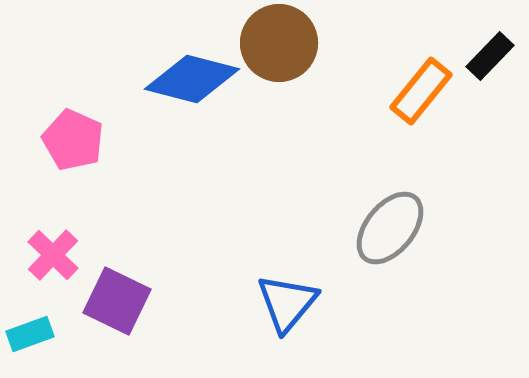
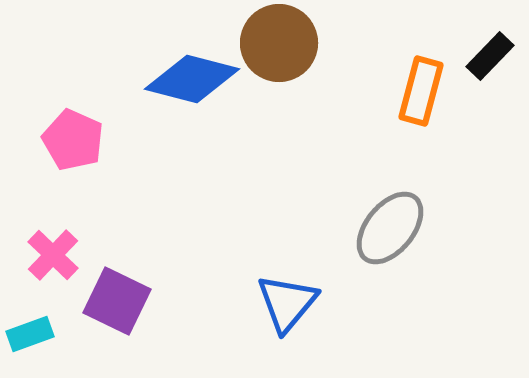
orange rectangle: rotated 24 degrees counterclockwise
